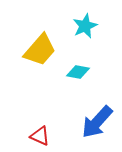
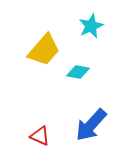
cyan star: moved 6 px right
yellow trapezoid: moved 4 px right
blue arrow: moved 6 px left, 3 px down
